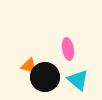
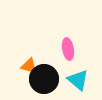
black circle: moved 1 px left, 2 px down
